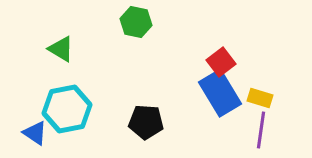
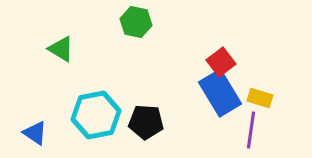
cyan hexagon: moved 29 px right, 6 px down
purple line: moved 10 px left
